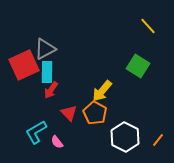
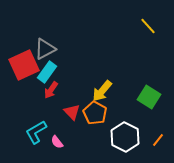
green square: moved 11 px right, 31 px down
cyan rectangle: rotated 35 degrees clockwise
red triangle: moved 3 px right, 1 px up
